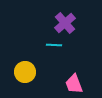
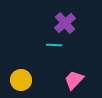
yellow circle: moved 4 px left, 8 px down
pink trapezoid: moved 4 px up; rotated 65 degrees clockwise
